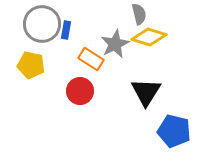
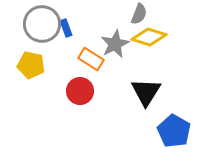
gray semicircle: rotated 35 degrees clockwise
blue rectangle: moved 2 px up; rotated 30 degrees counterclockwise
blue pentagon: rotated 16 degrees clockwise
